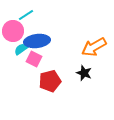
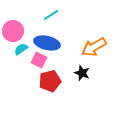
cyan line: moved 25 px right
blue ellipse: moved 10 px right, 2 px down; rotated 20 degrees clockwise
pink square: moved 5 px right, 1 px down
black star: moved 2 px left
